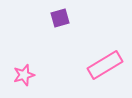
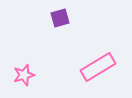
pink rectangle: moved 7 px left, 2 px down
